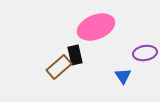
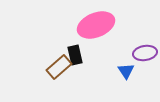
pink ellipse: moved 2 px up
blue triangle: moved 3 px right, 5 px up
